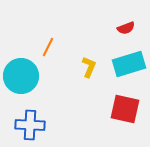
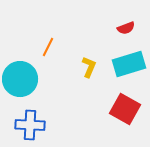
cyan circle: moved 1 px left, 3 px down
red square: rotated 16 degrees clockwise
